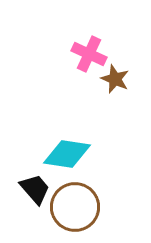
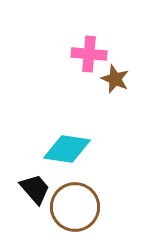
pink cross: rotated 20 degrees counterclockwise
cyan diamond: moved 5 px up
